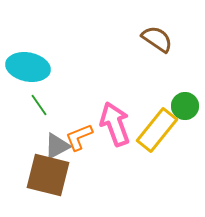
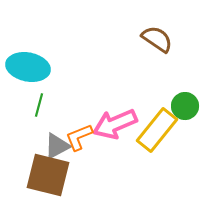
green line: rotated 50 degrees clockwise
pink arrow: rotated 93 degrees counterclockwise
